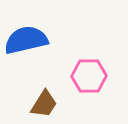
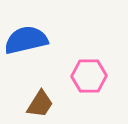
brown trapezoid: moved 4 px left
